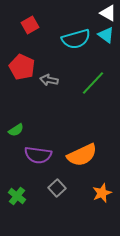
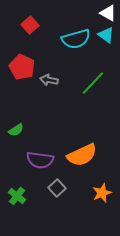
red square: rotated 12 degrees counterclockwise
purple semicircle: moved 2 px right, 5 px down
